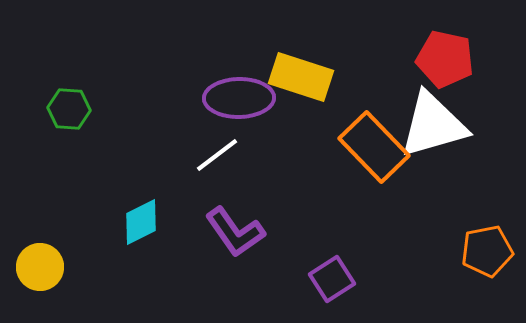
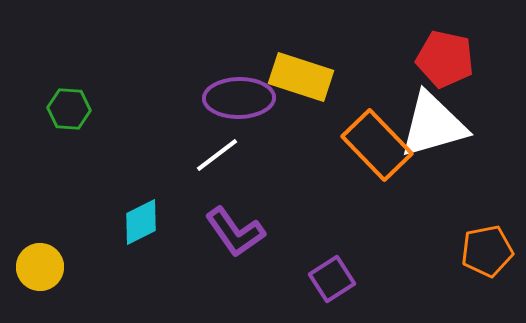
orange rectangle: moved 3 px right, 2 px up
